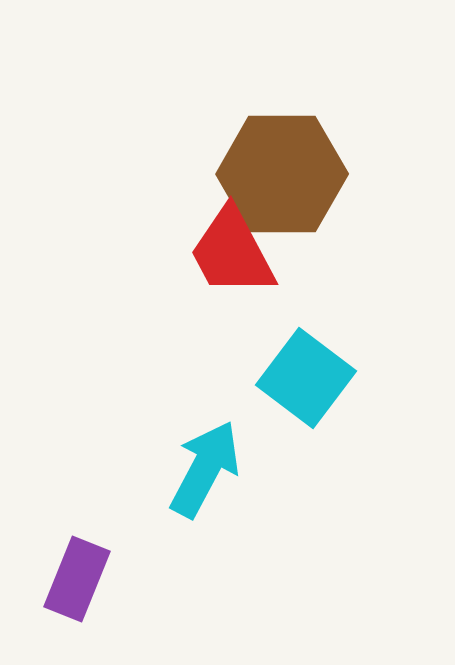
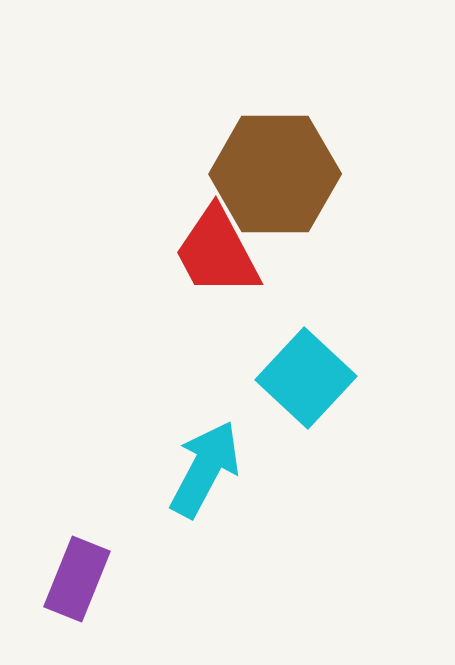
brown hexagon: moved 7 px left
red trapezoid: moved 15 px left
cyan square: rotated 6 degrees clockwise
